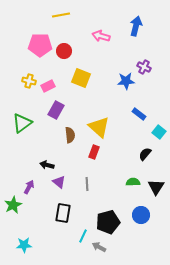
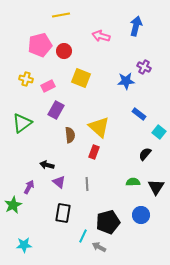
pink pentagon: rotated 15 degrees counterclockwise
yellow cross: moved 3 px left, 2 px up
